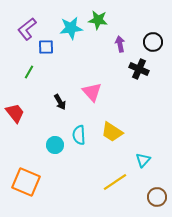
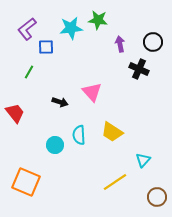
black arrow: rotated 42 degrees counterclockwise
